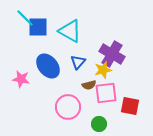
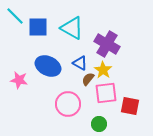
cyan line: moved 10 px left, 2 px up
cyan triangle: moved 2 px right, 3 px up
purple cross: moved 5 px left, 10 px up
blue triangle: moved 2 px right, 1 px down; rotated 42 degrees counterclockwise
blue ellipse: rotated 25 degrees counterclockwise
yellow star: rotated 24 degrees counterclockwise
pink star: moved 2 px left, 1 px down
brown semicircle: moved 1 px left, 6 px up; rotated 144 degrees clockwise
pink circle: moved 3 px up
